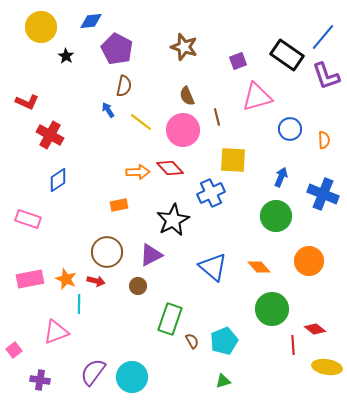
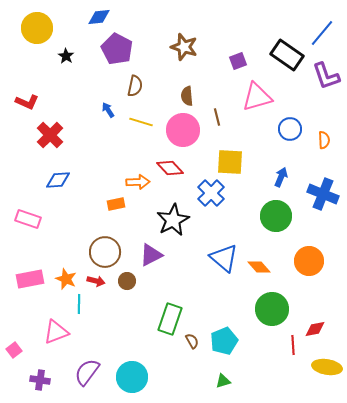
blue diamond at (91, 21): moved 8 px right, 4 px up
yellow circle at (41, 27): moved 4 px left, 1 px down
blue line at (323, 37): moved 1 px left, 4 px up
brown semicircle at (124, 86): moved 11 px right
brown semicircle at (187, 96): rotated 18 degrees clockwise
yellow line at (141, 122): rotated 20 degrees counterclockwise
red cross at (50, 135): rotated 16 degrees clockwise
yellow square at (233, 160): moved 3 px left, 2 px down
orange arrow at (138, 172): moved 10 px down
blue diamond at (58, 180): rotated 30 degrees clockwise
blue cross at (211, 193): rotated 20 degrees counterclockwise
orange rectangle at (119, 205): moved 3 px left, 1 px up
brown circle at (107, 252): moved 2 px left
blue triangle at (213, 267): moved 11 px right, 9 px up
brown circle at (138, 286): moved 11 px left, 5 px up
red diamond at (315, 329): rotated 50 degrees counterclockwise
purple semicircle at (93, 372): moved 6 px left
